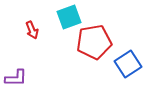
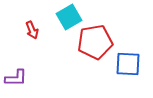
cyan square: rotated 10 degrees counterclockwise
red pentagon: moved 1 px right
blue square: rotated 36 degrees clockwise
